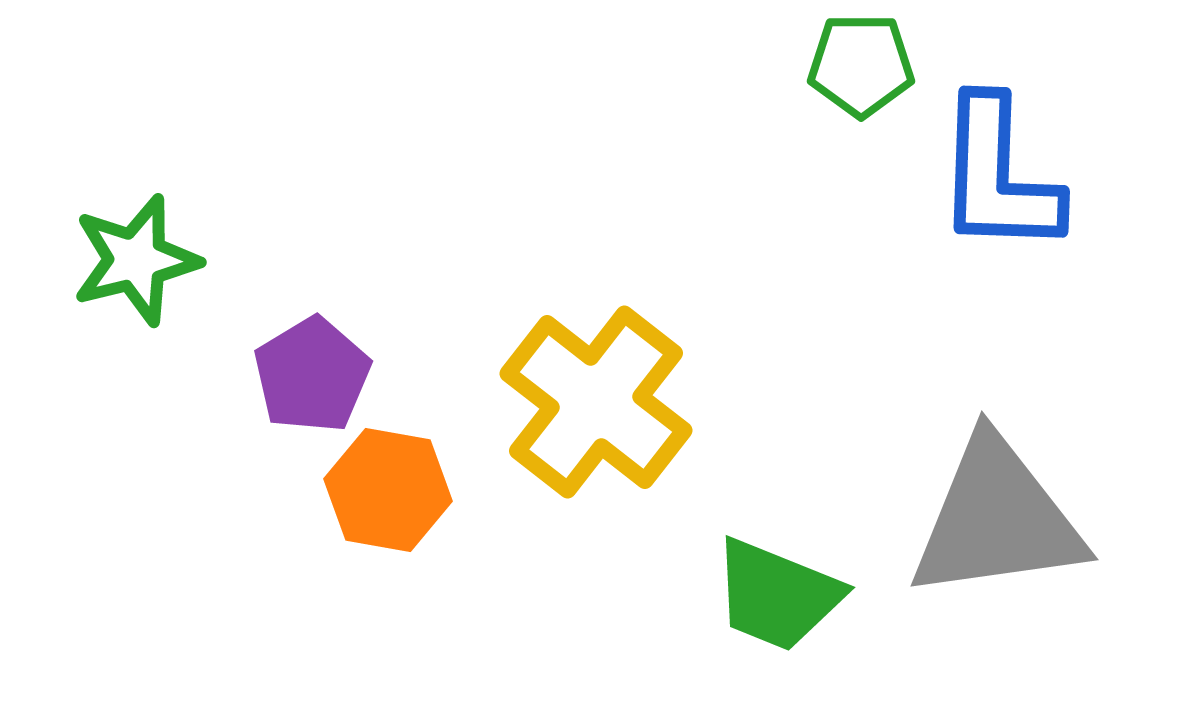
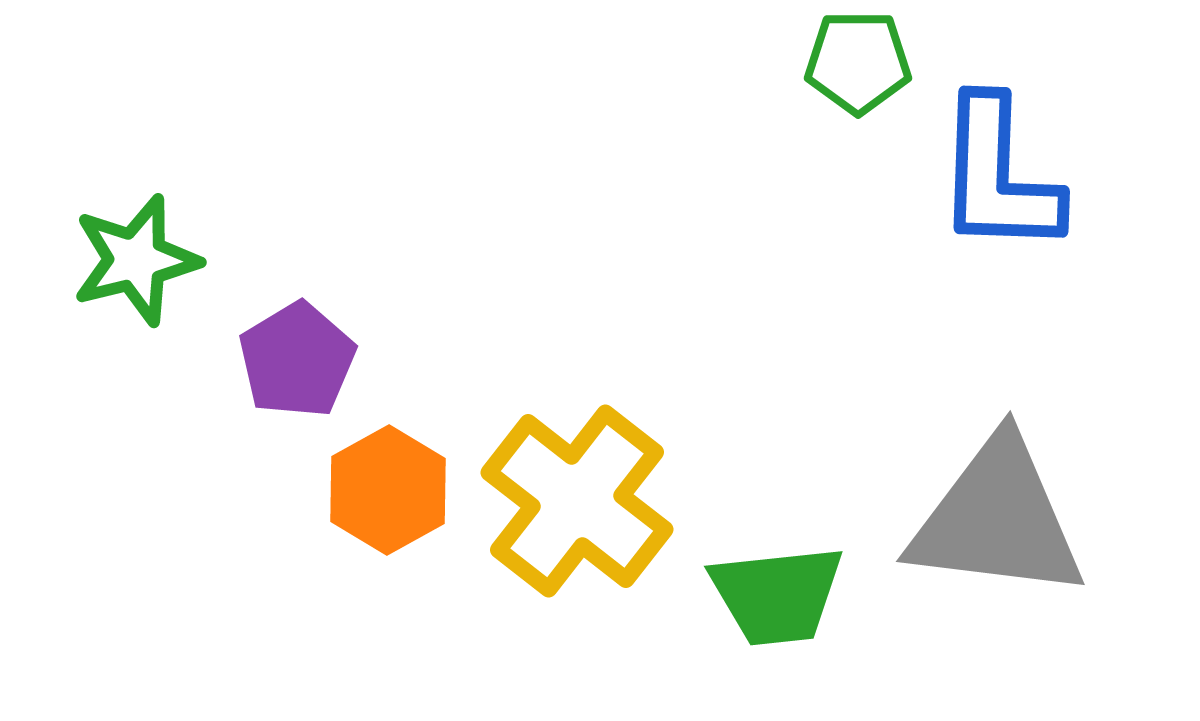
green pentagon: moved 3 px left, 3 px up
purple pentagon: moved 15 px left, 15 px up
yellow cross: moved 19 px left, 99 px down
orange hexagon: rotated 21 degrees clockwise
gray triangle: rotated 15 degrees clockwise
green trapezoid: rotated 28 degrees counterclockwise
